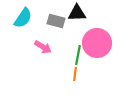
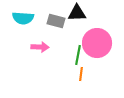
cyan semicircle: rotated 60 degrees clockwise
pink arrow: moved 3 px left; rotated 30 degrees counterclockwise
orange line: moved 6 px right
